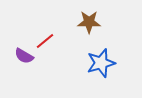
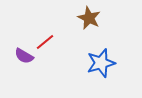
brown star: moved 4 px up; rotated 25 degrees clockwise
red line: moved 1 px down
